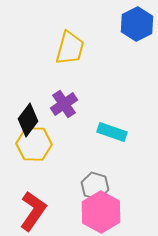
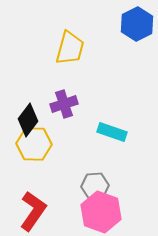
purple cross: rotated 16 degrees clockwise
gray hexagon: rotated 20 degrees counterclockwise
pink hexagon: rotated 9 degrees counterclockwise
